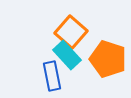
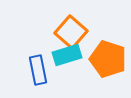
cyan rectangle: rotated 64 degrees counterclockwise
blue rectangle: moved 14 px left, 6 px up
